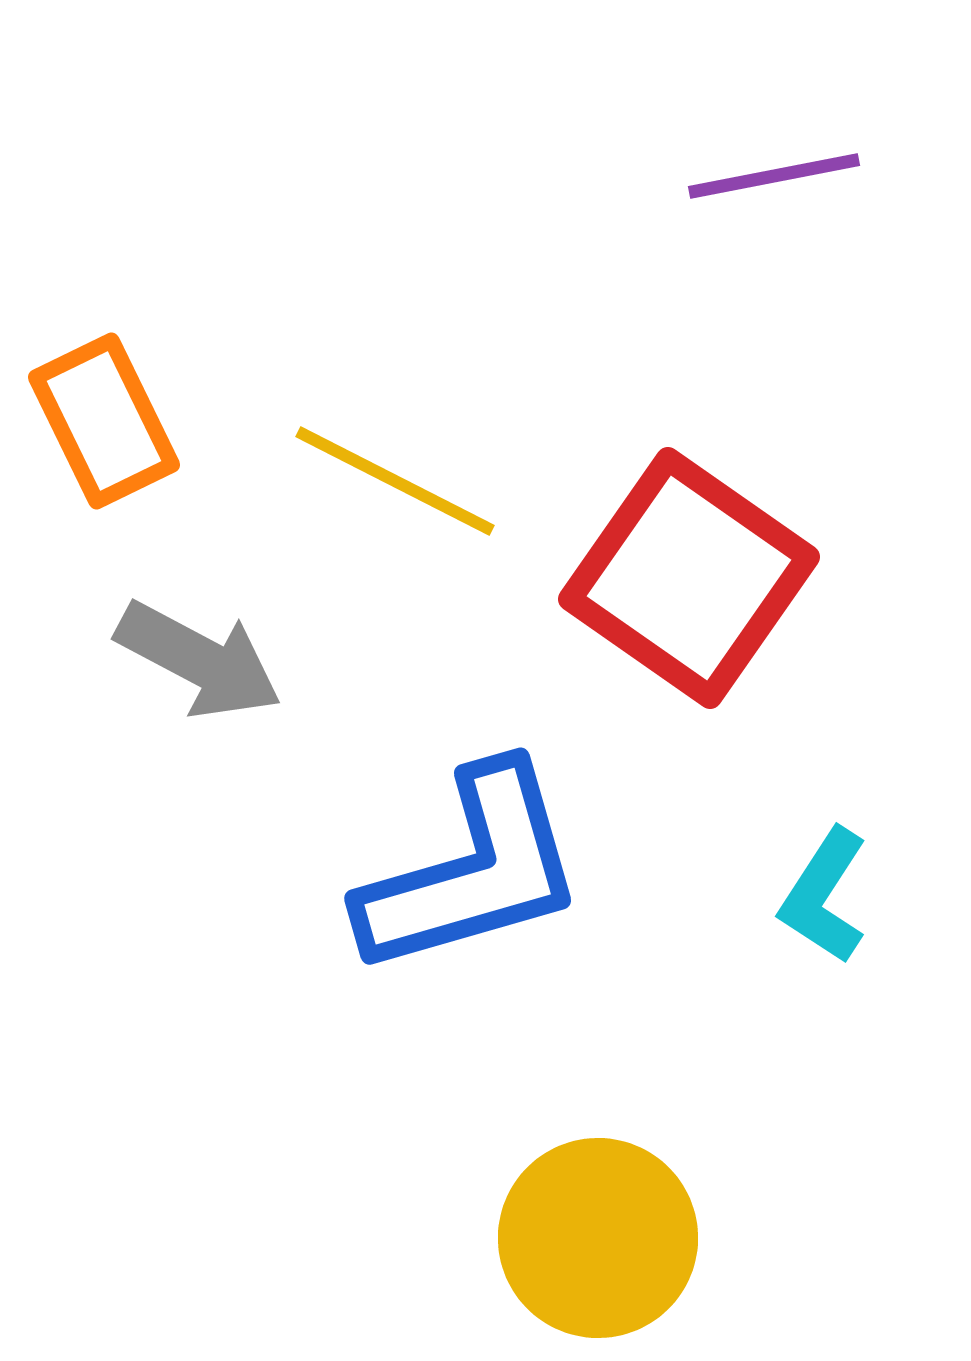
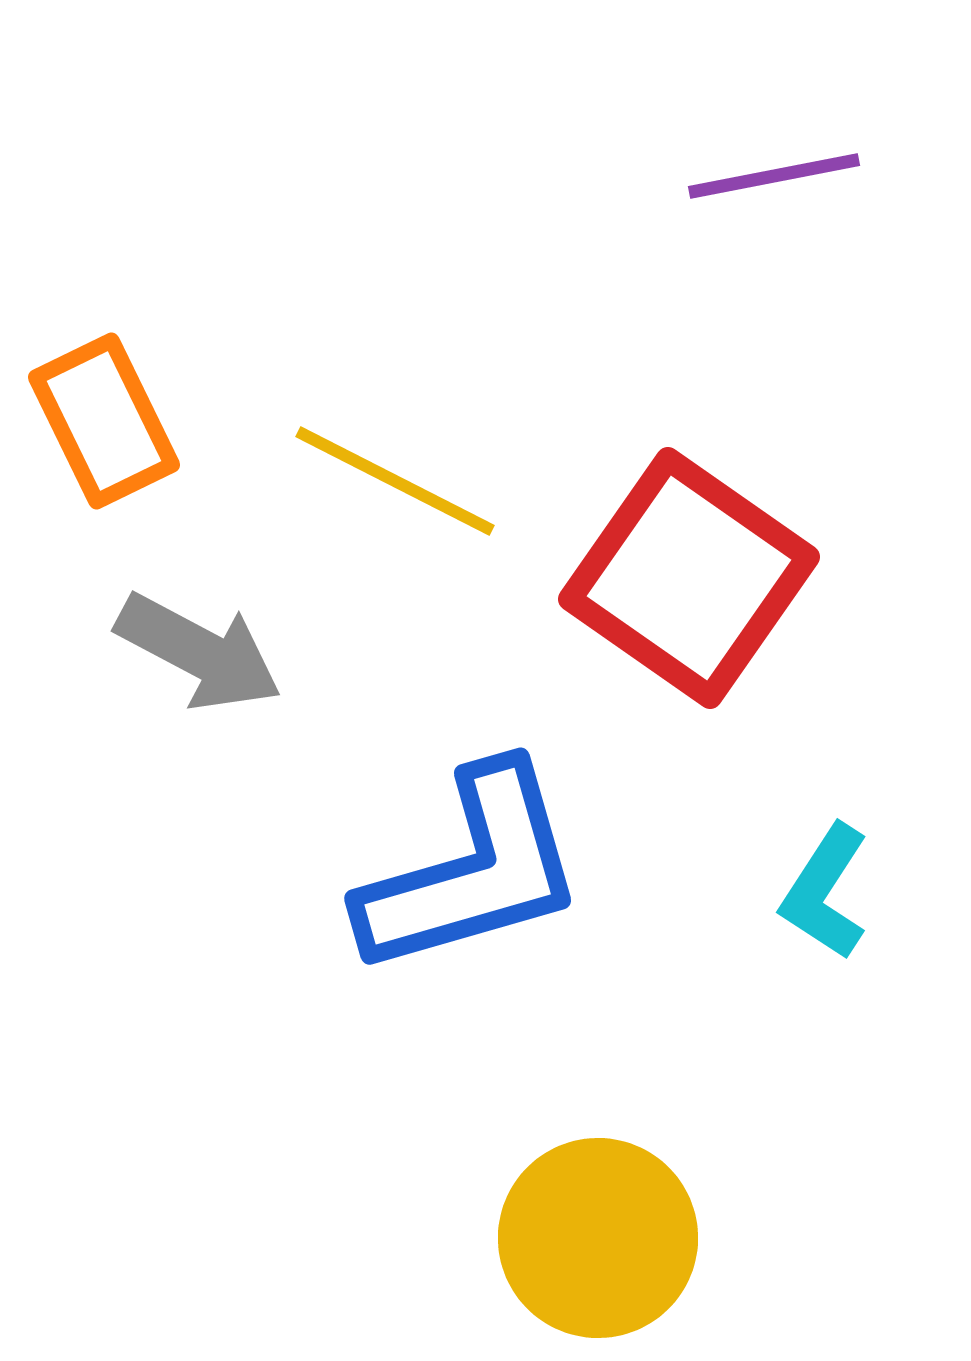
gray arrow: moved 8 px up
cyan L-shape: moved 1 px right, 4 px up
